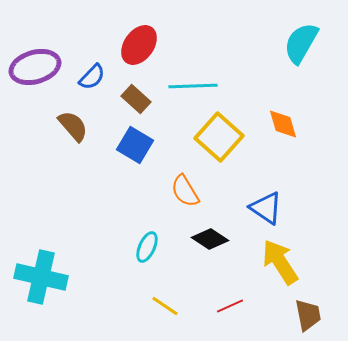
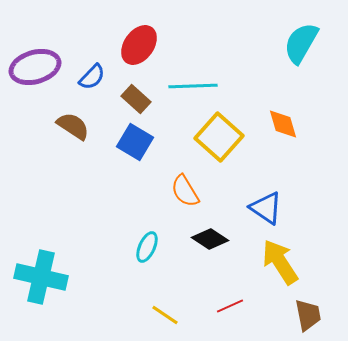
brown semicircle: rotated 16 degrees counterclockwise
blue square: moved 3 px up
yellow line: moved 9 px down
